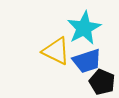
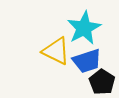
black pentagon: rotated 10 degrees clockwise
